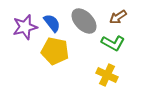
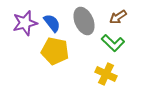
gray ellipse: rotated 20 degrees clockwise
purple star: moved 4 px up
green L-shape: rotated 15 degrees clockwise
yellow cross: moved 1 px left, 1 px up
